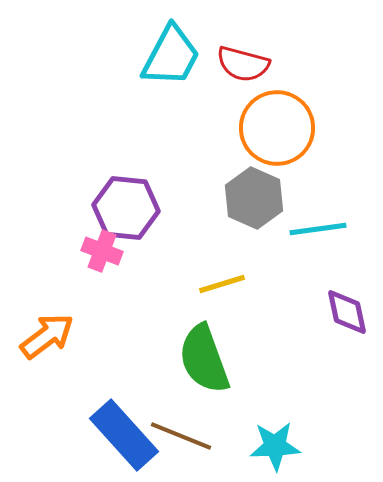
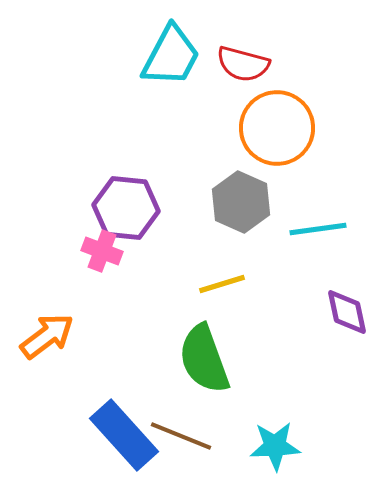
gray hexagon: moved 13 px left, 4 px down
